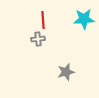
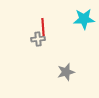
red line: moved 7 px down
